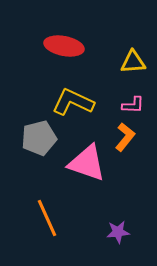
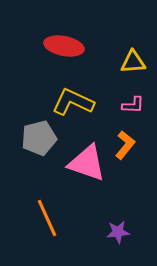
orange L-shape: moved 8 px down
